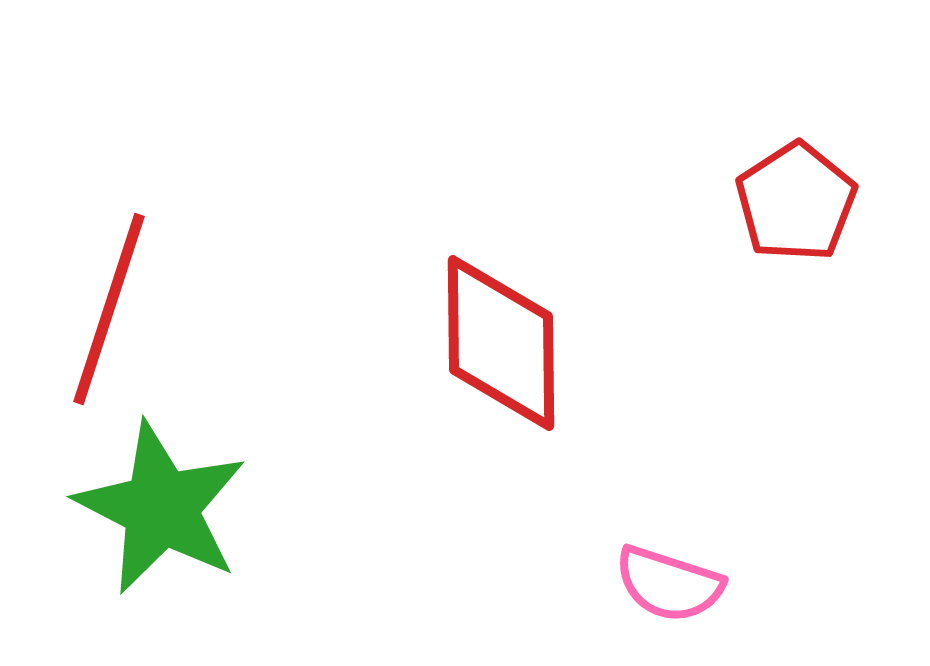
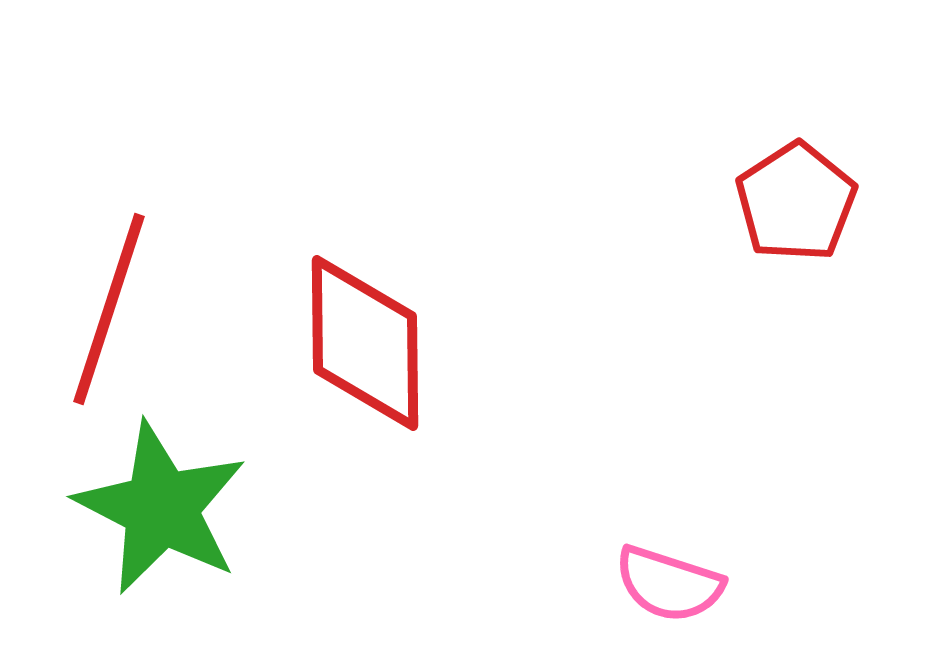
red diamond: moved 136 px left
